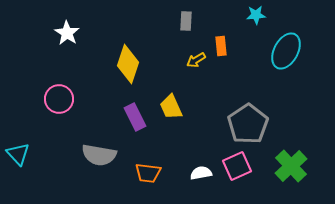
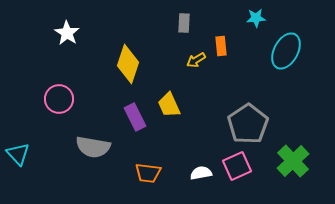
cyan star: moved 3 px down
gray rectangle: moved 2 px left, 2 px down
yellow trapezoid: moved 2 px left, 2 px up
gray semicircle: moved 6 px left, 8 px up
green cross: moved 2 px right, 5 px up
